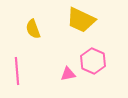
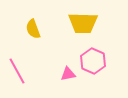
yellow trapezoid: moved 2 px right, 3 px down; rotated 24 degrees counterclockwise
pink line: rotated 24 degrees counterclockwise
